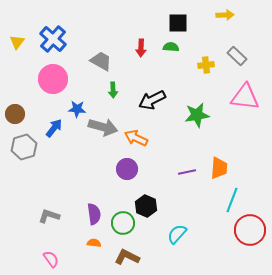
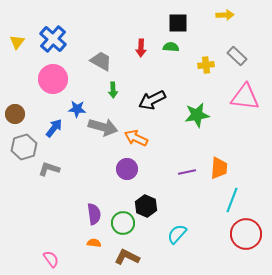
gray L-shape: moved 47 px up
red circle: moved 4 px left, 4 px down
